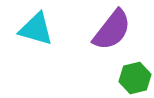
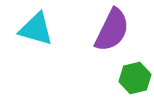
purple semicircle: rotated 12 degrees counterclockwise
